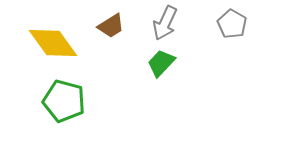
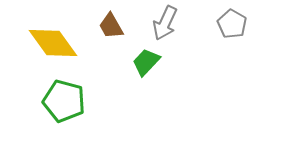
brown trapezoid: rotated 92 degrees clockwise
green trapezoid: moved 15 px left, 1 px up
